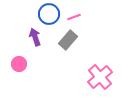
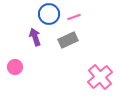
gray rectangle: rotated 24 degrees clockwise
pink circle: moved 4 px left, 3 px down
